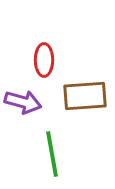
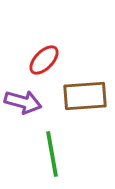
red ellipse: rotated 44 degrees clockwise
